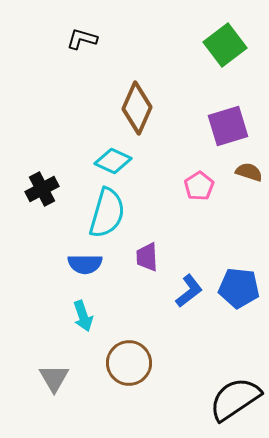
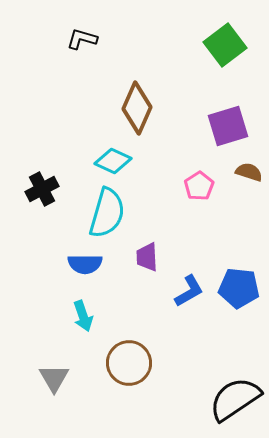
blue L-shape: rotated 8 degrees clockwise
